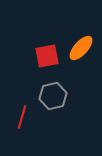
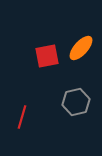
gray hexagon: moved 23 px right, 6 px down
